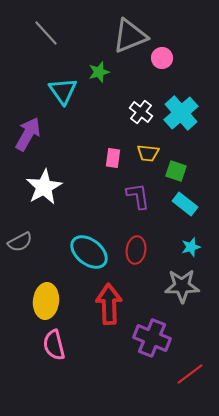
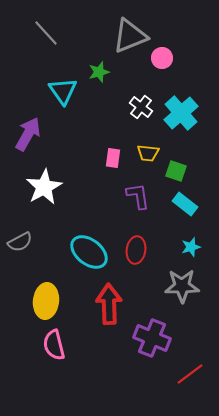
white cross: moved 5 px up
